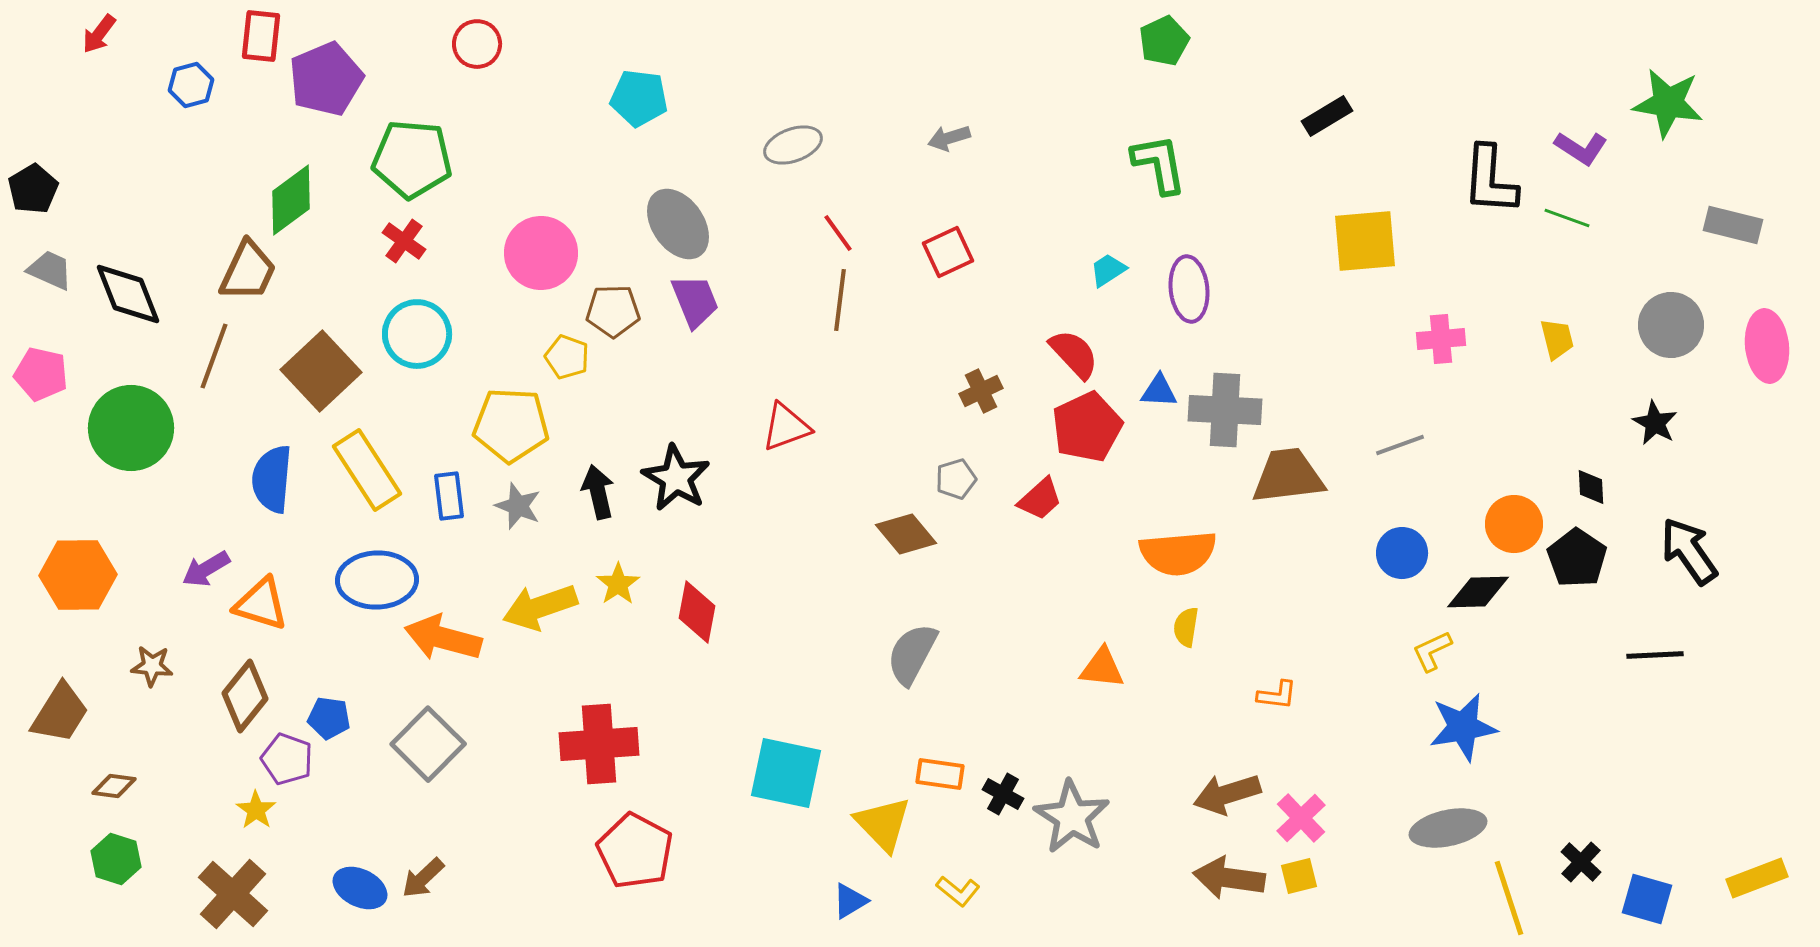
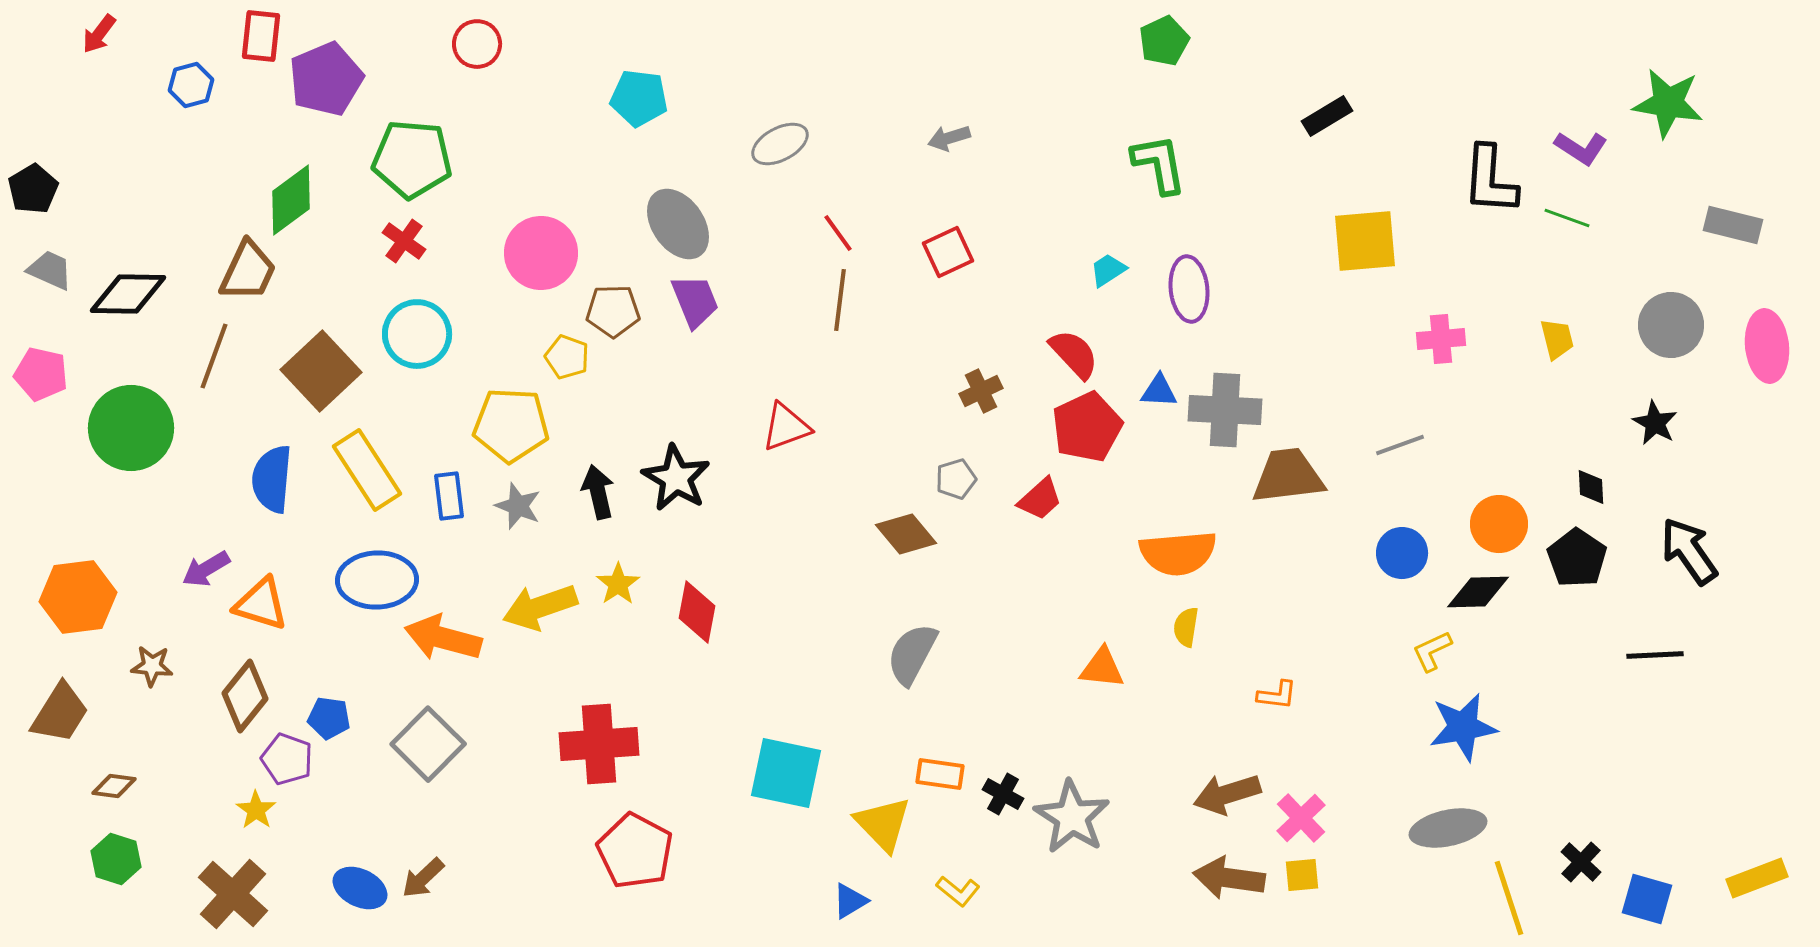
gray ellipse at (793, 145): moved 13 px left, 1 px up; rotated 8 degrees counterclockwise
black diamond at (128, 294): rotated 68 degrees counterclockwise
orange circle at (1514, 524): moved 15 px left
orange hexagon at (78, 575): moved 22 px down; rotated 6 degrees counterclockwise
yellow square at (1299, 876): moved 3 px right, 1 px up; rotated 9 degrees clockwise
